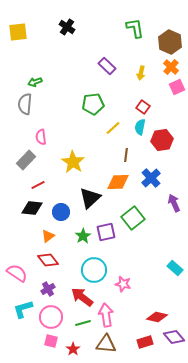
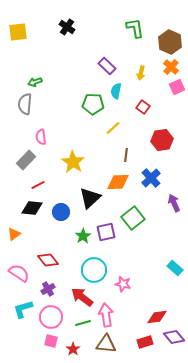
green pentagon at (93, 104): rotated 10 degrees clockwise
cyan semicircle at (140, 127): moved 24 px left, 36 px up
orange triangle at (48, 236): moved 34 px left, 2 px up
pink semicircle at (17, 273): moved 2 px right
red diamond at (157, 317): rotated 20 degrees counterclockwise
